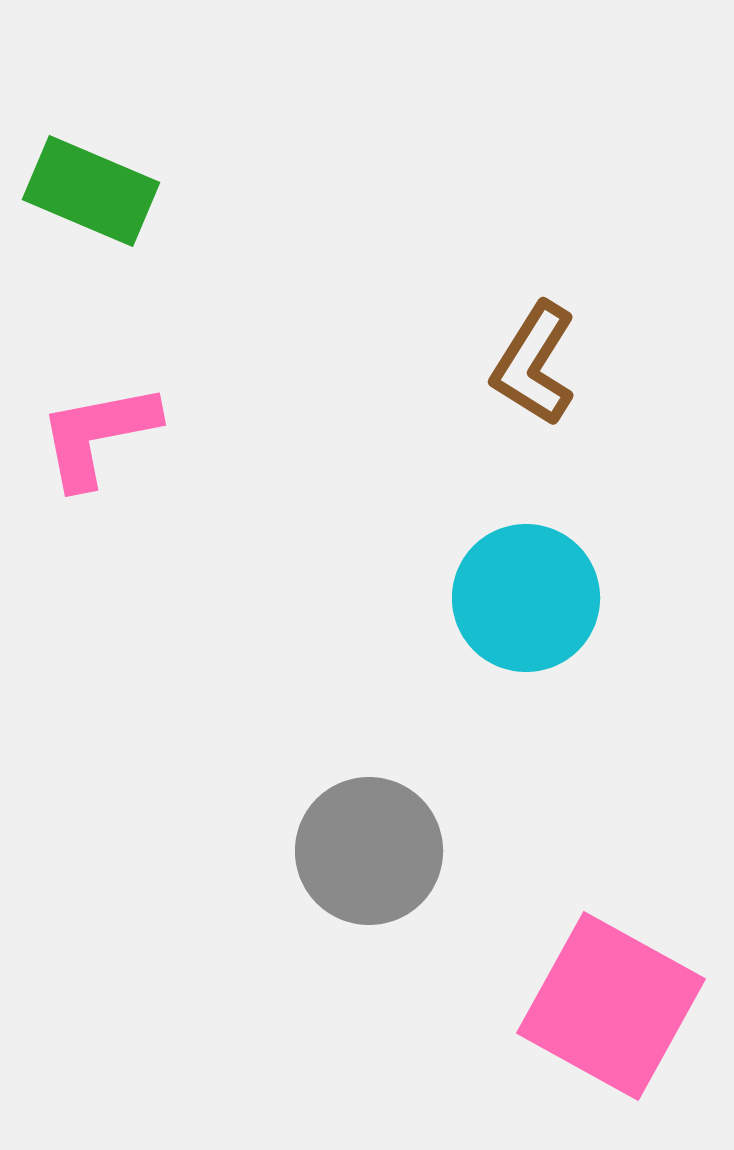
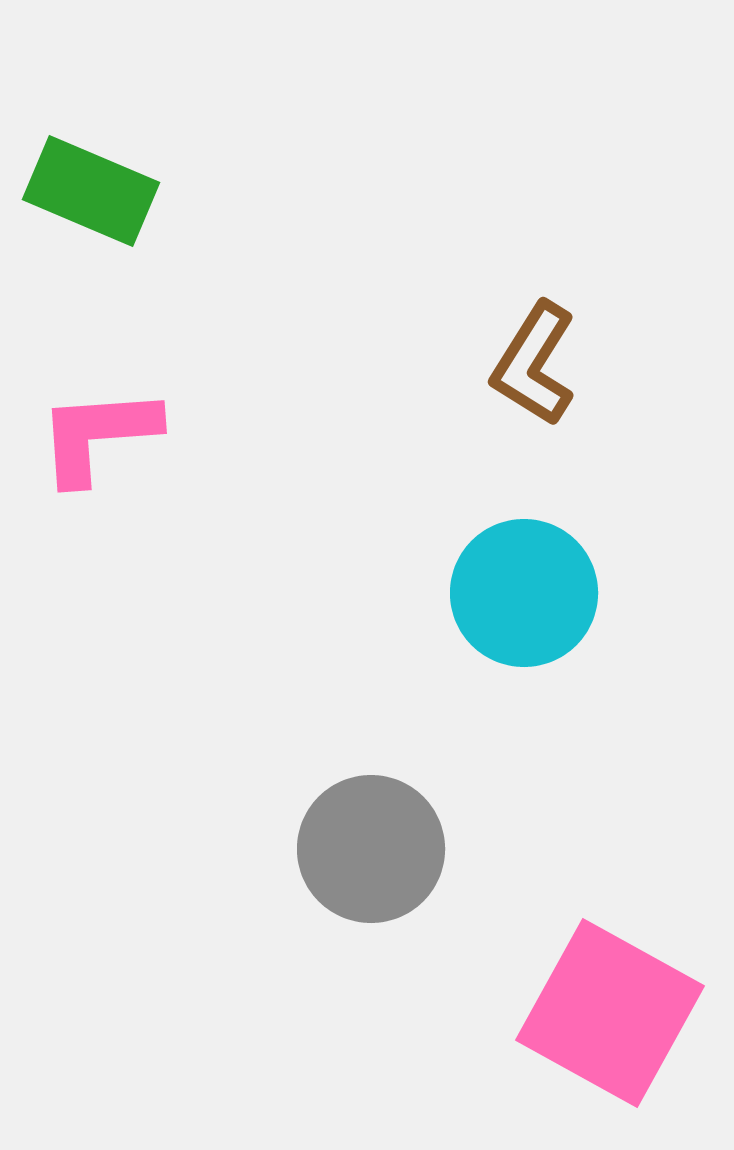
pink L-shape: rotated 7 degrees clockwise
cyan circle: moved 2 px left, 5 px up
gray circle: moved 2 px right, 2 px up
pink square: moved 1 px left, 7 px down
